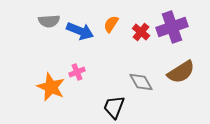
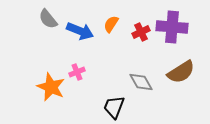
gray semicircle: moved 1 px left, 2 px up; rotated 55 degrees clockwise
purple cross: rotated 24 degrees clockwise
red cross: rotated 24 degrees clockwise
